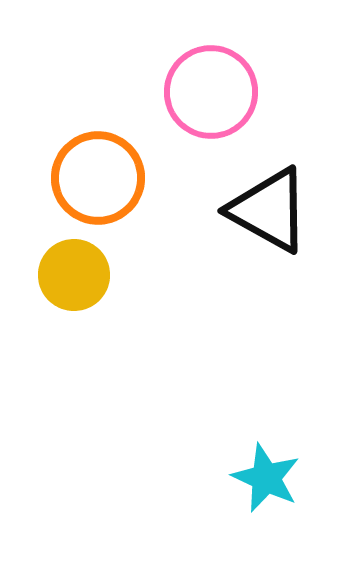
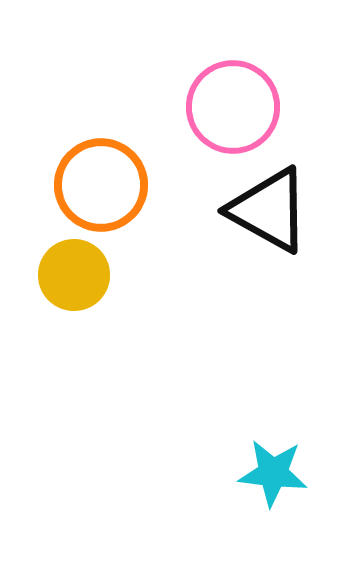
pink circle: moved 22 px right, 15 px down
orange circle: moved 3 px right, 7 px down
cyan star: moved 7 px right, 5 px up; rotated 18 degrees counterclockwise
